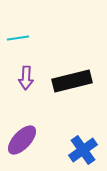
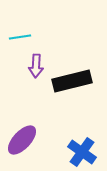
cyan line: moved 2 px right, 1 px up
purple arrow: moved 10 px right, 12 px up
blue cross: moved 1 px left, 2 px down; rotated 20 degrees counterclockwise
